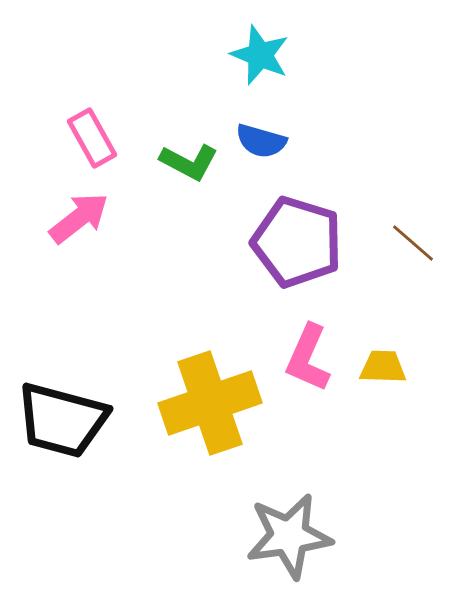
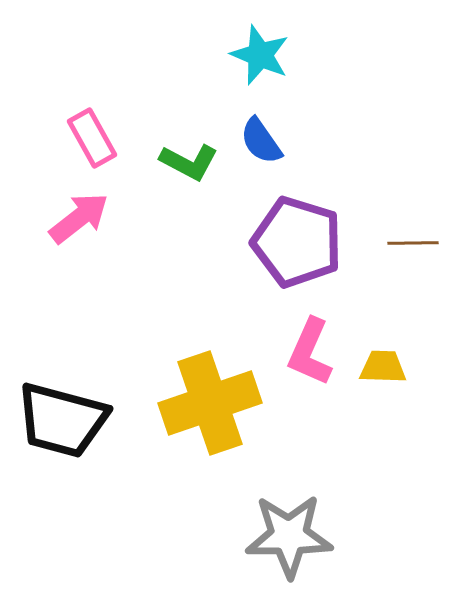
blue semicircle: rotated 39 degrees clockwise
brown line: rotated 42 degrees counterclockwise
pink L-shape: moved 2 px right, 6 px up
gray star: rotated 8 degrees clockwise
